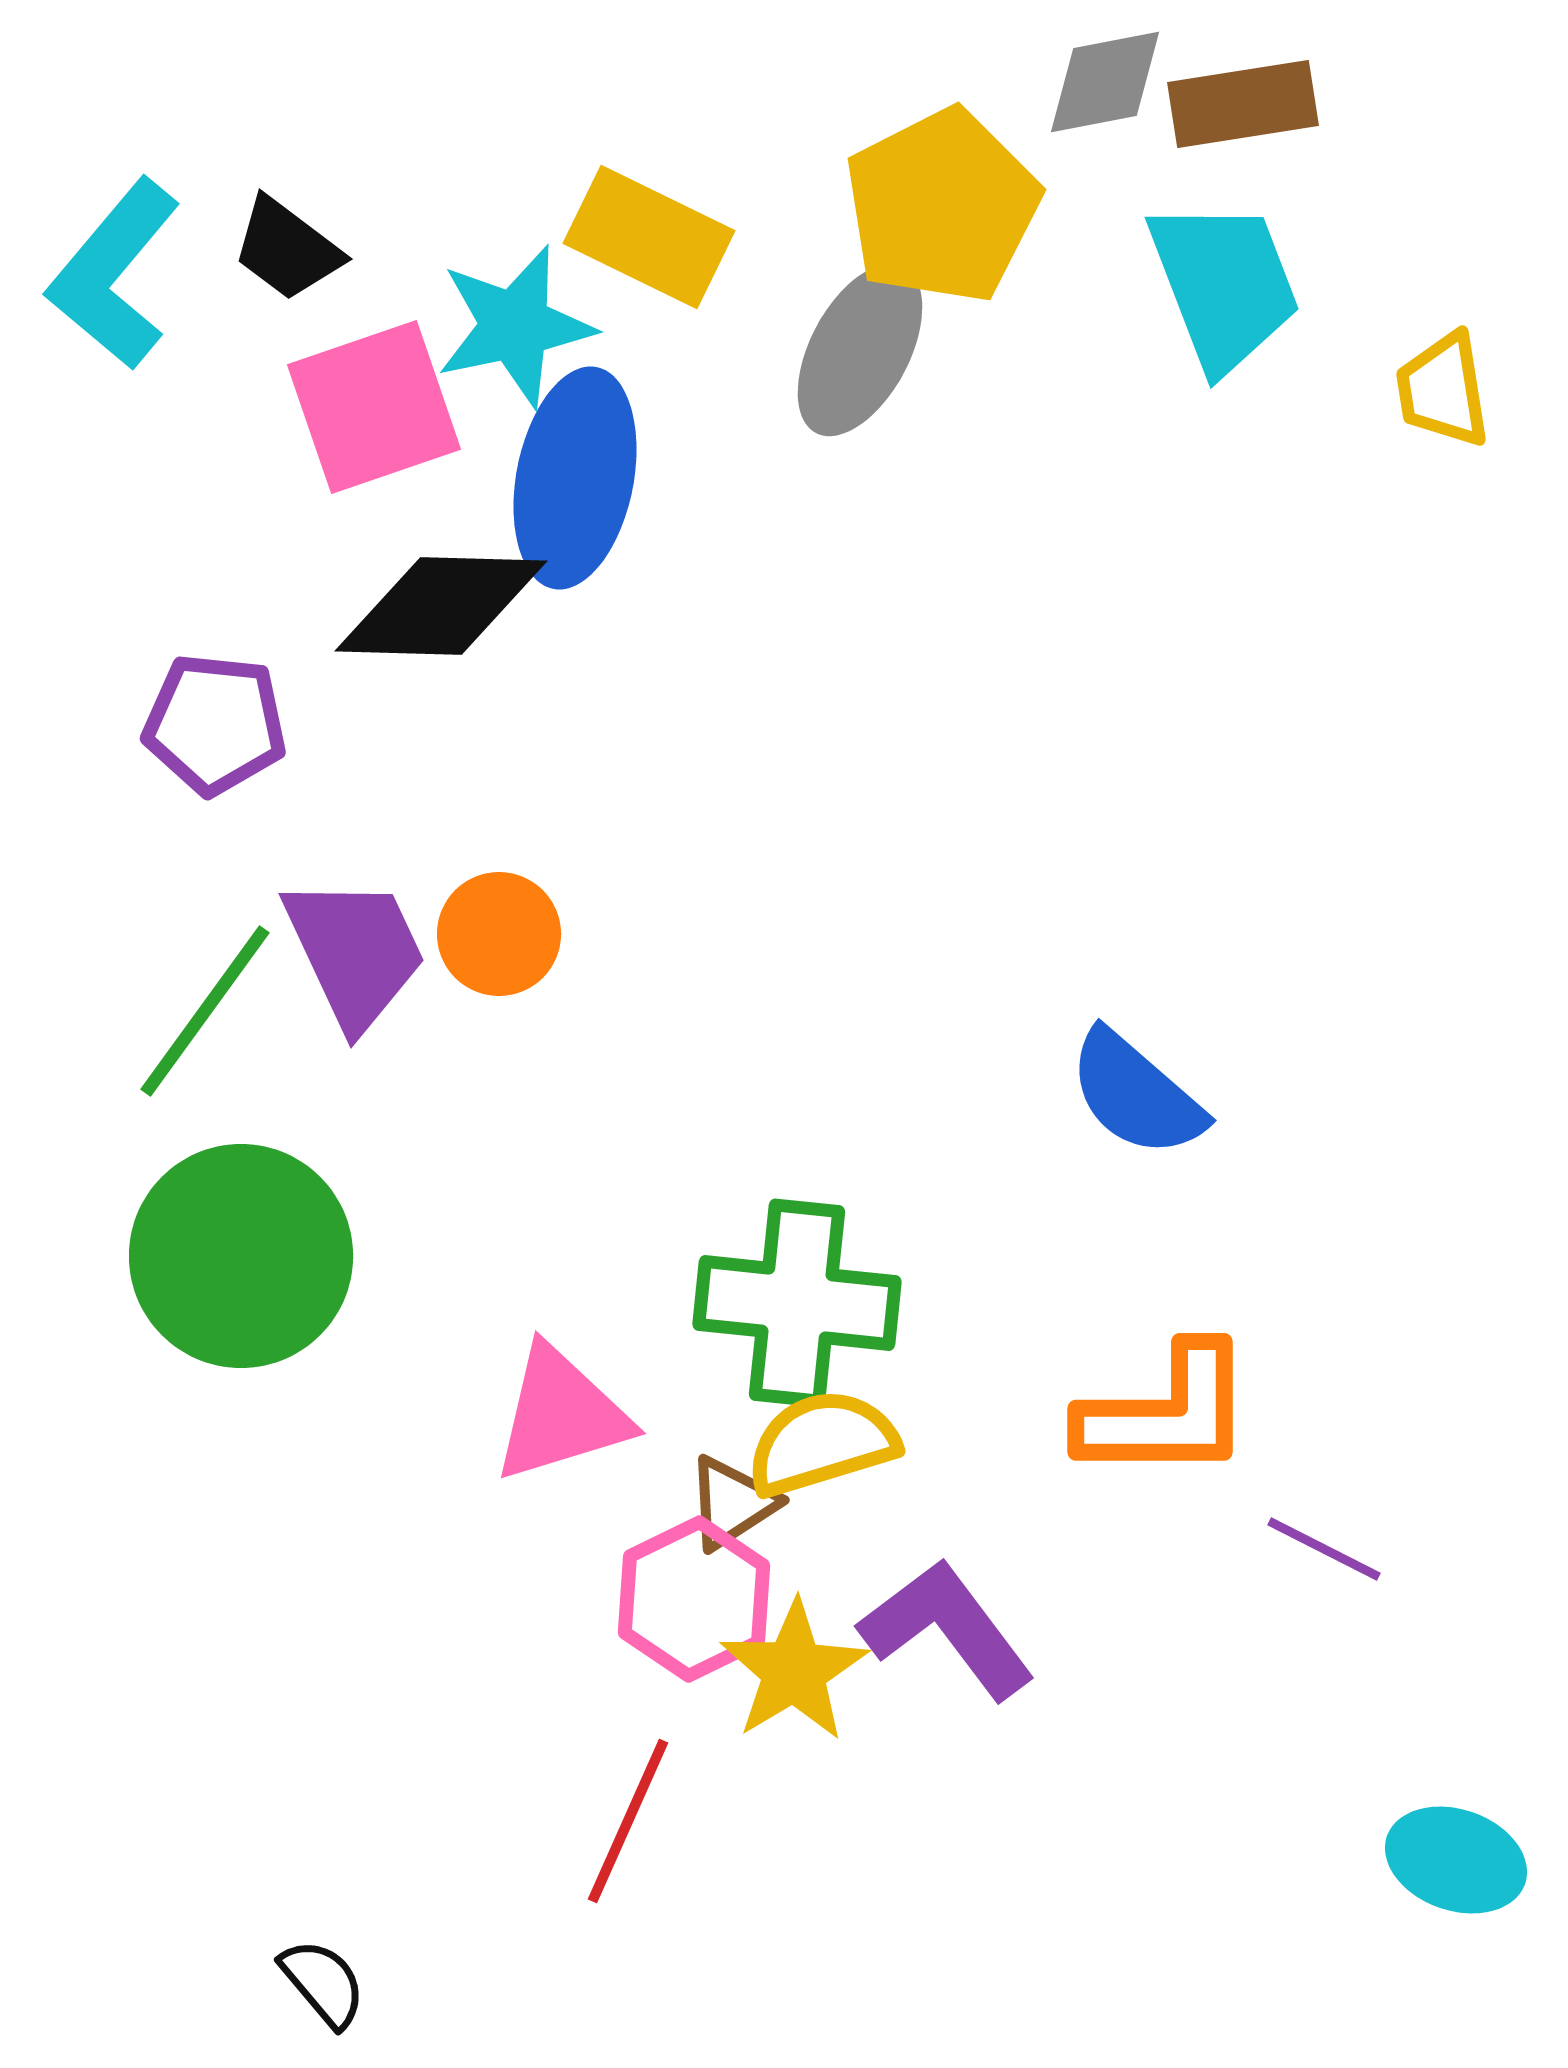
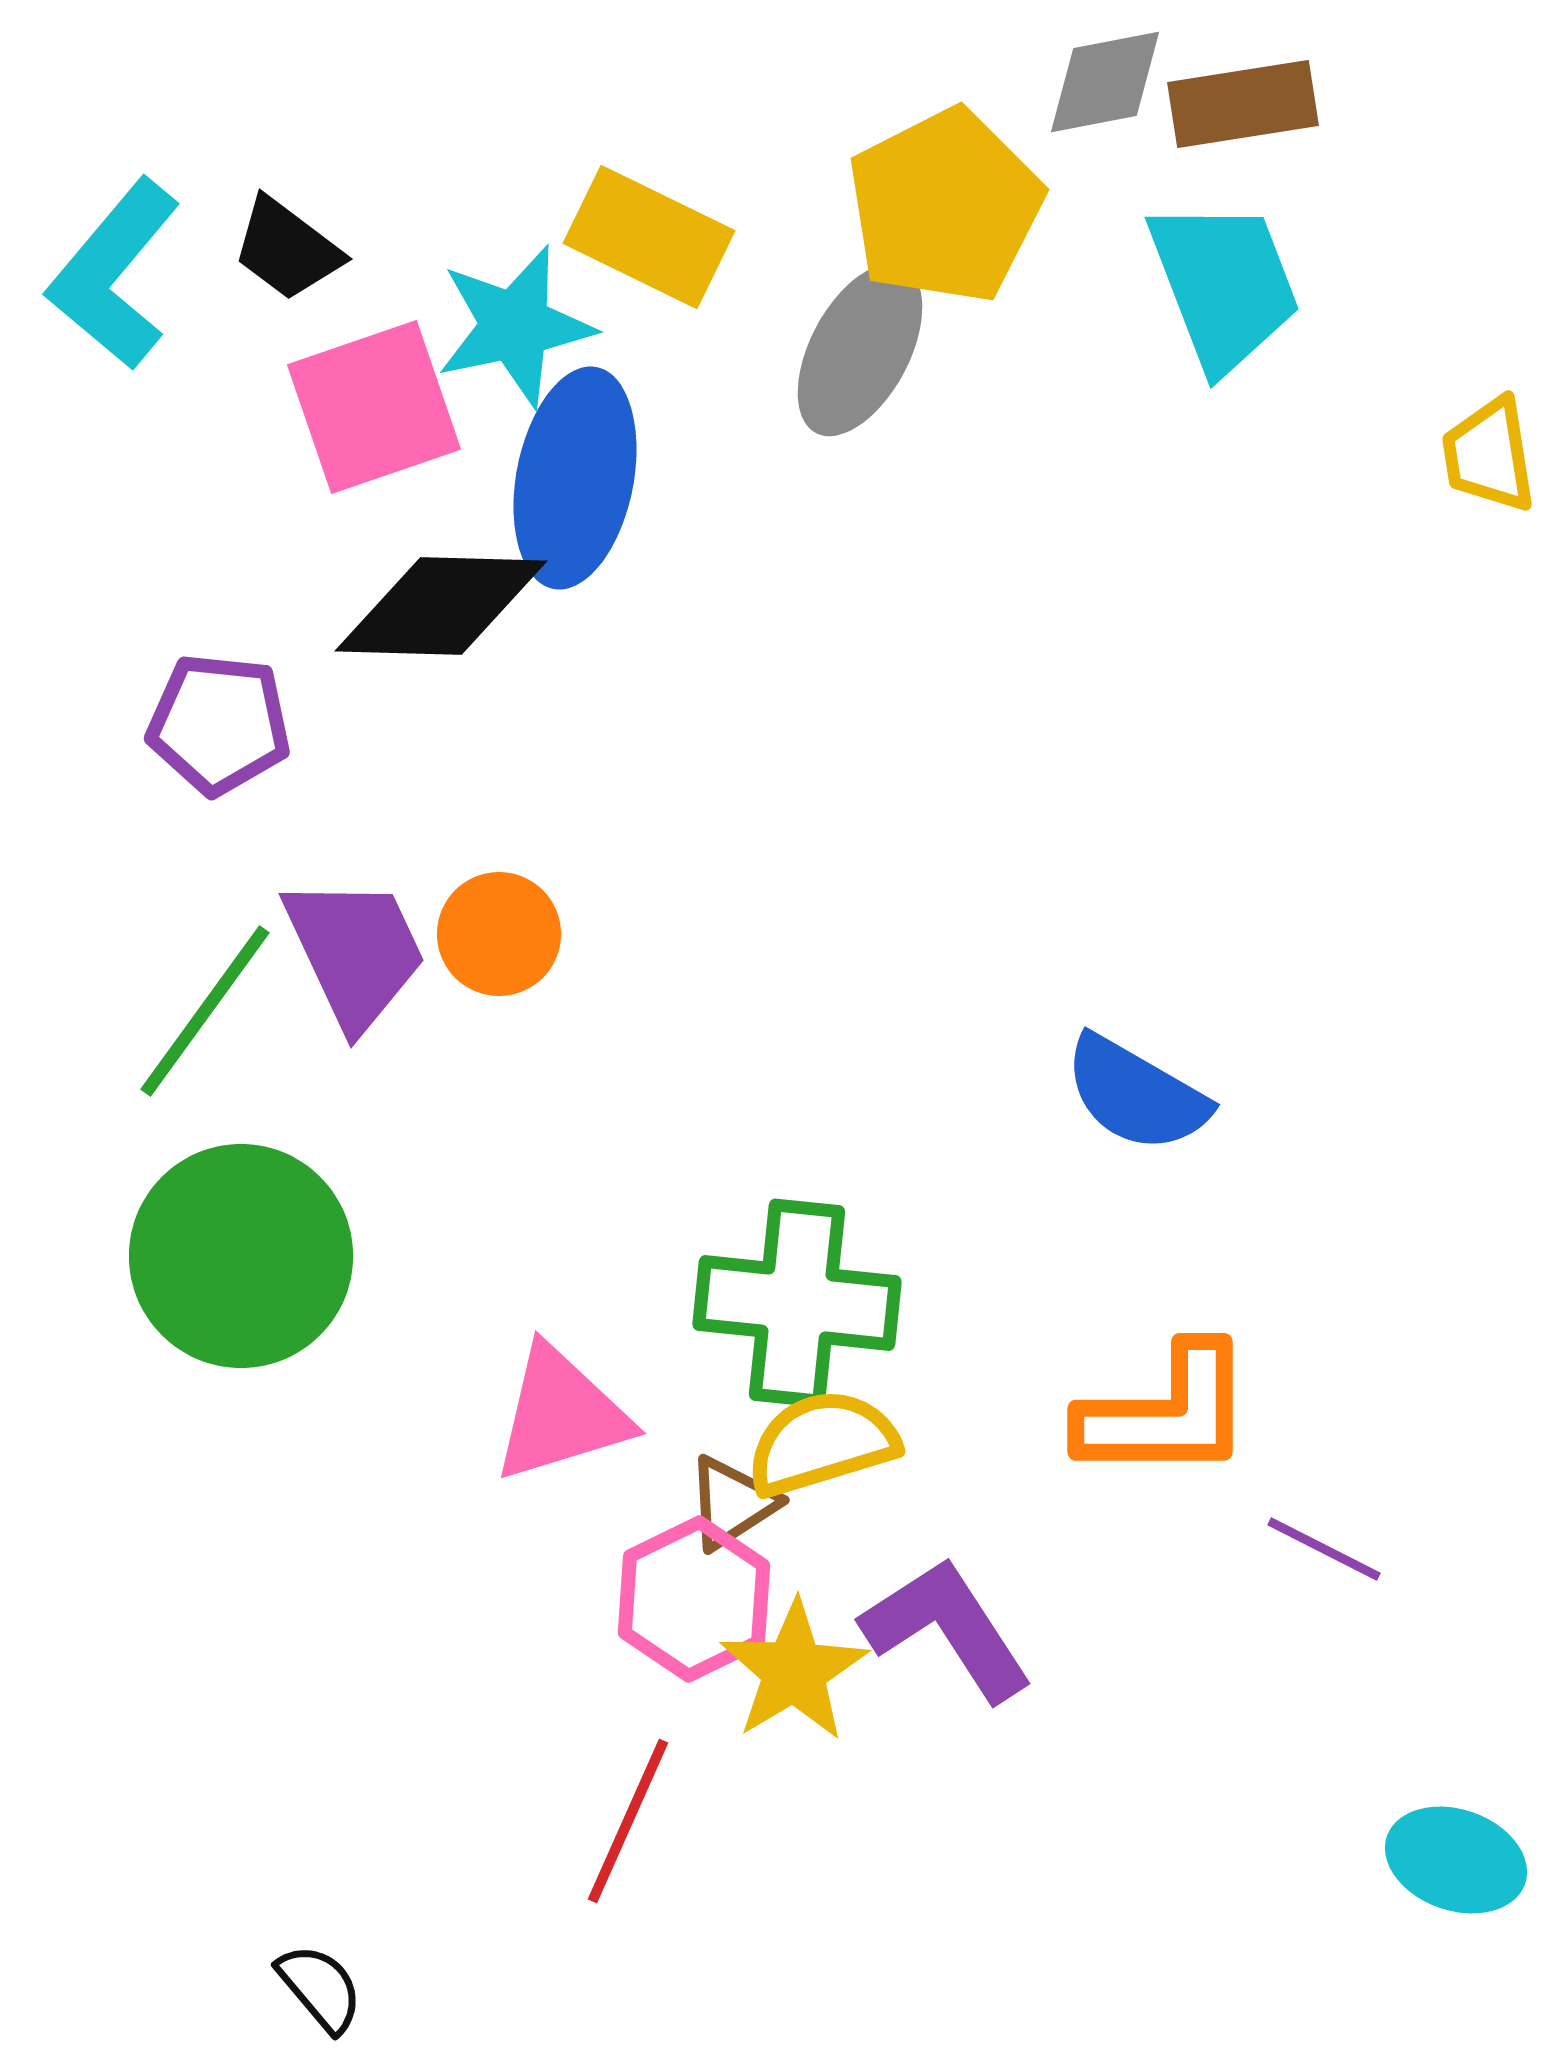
yellow pentagon: moved 3 px right
yellow trapezoid: moved 46 px right, 65 px down
purple pentagon: moved 4 px right
blue semicircle: rotated 11 degrees counterclockwise
purple L-shape: rotated 4 degrees clockwise
black semicircle: moved 3 px left, 5 px down
